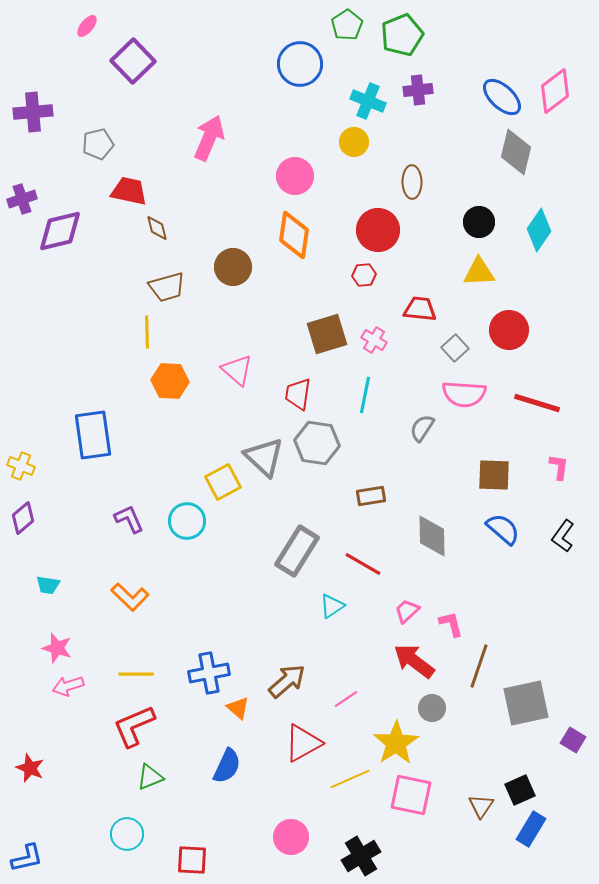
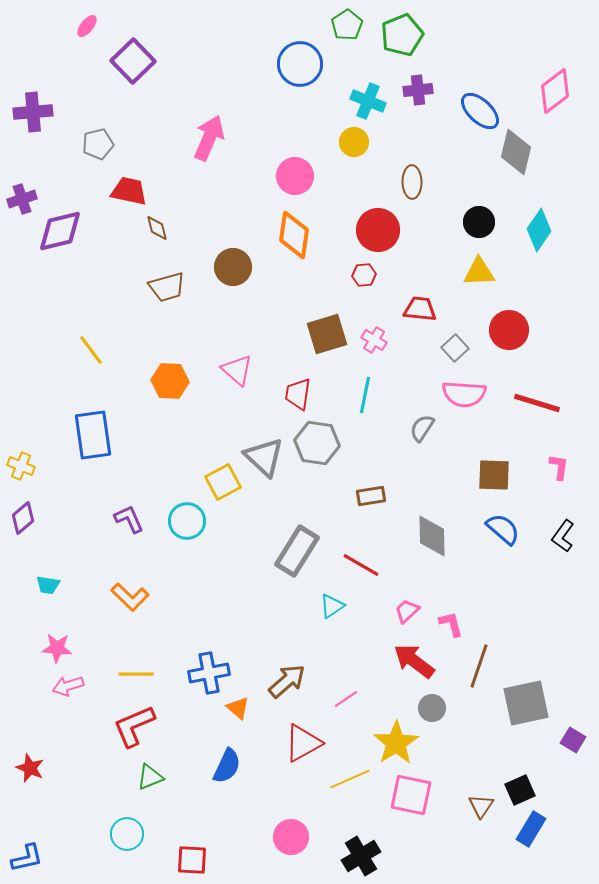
blue ellipse at (502, 97): moved 22 px left, 14 px down
yellow line at (147, 332): moved 56 px left, 18 px down; rotated 36 degrees counterclockwise
red line at (363, 564): moved 2 px left, 1 px down
pink star at (57, 648): rotated 12 degrees counterclockwise
